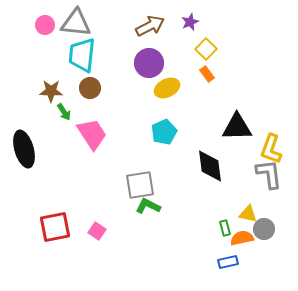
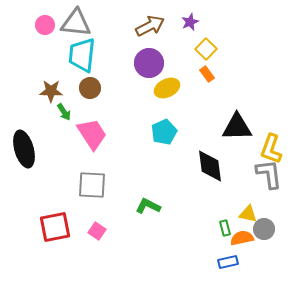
gray square: moved 48 px left; rotated 12 degrees clockwise
